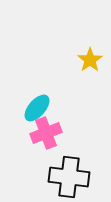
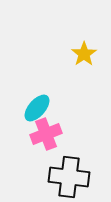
yellow star: moved 6 px left, 6 px up
pink cross: moved 1 px down
